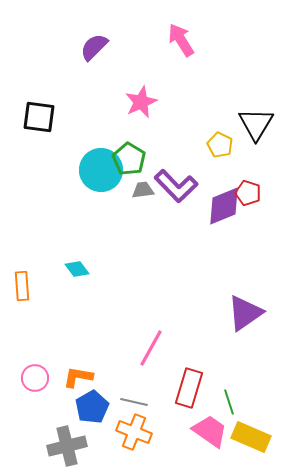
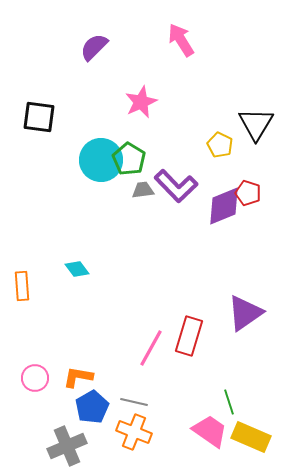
cyan circle: moved 10 px up
red rectangle: moved 52 px up
gray cross: rotated 9 degrees counterclockwise
